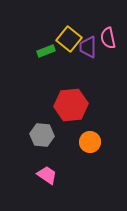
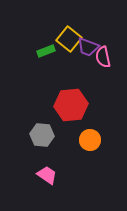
pink semicircle: moved 5 px left, 19 px down
purple trapezoid: rotated 70 degrees counterclockwise
orange circle: moved 2 px up
